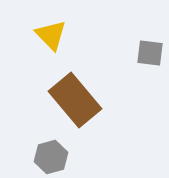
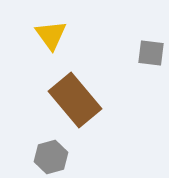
yellow triangle: rotated 8 degrees clockwise
gray square: moved 1 px right
